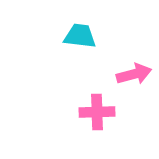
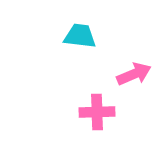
pink arrow: rotated 8 degrees counterclockwise
